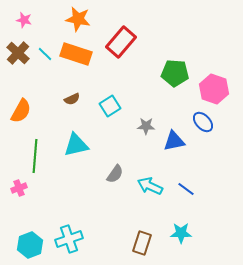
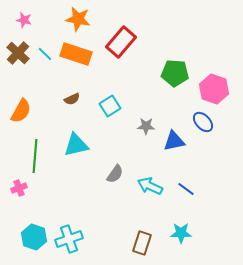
cyan hexagon: moved 4 px right, 8 px up; rotated 20 degrees counterclockwise
